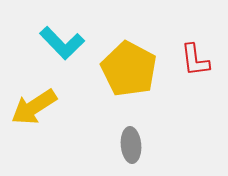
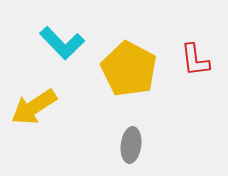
gray ellipse: rotated 12 degrees clockwise
